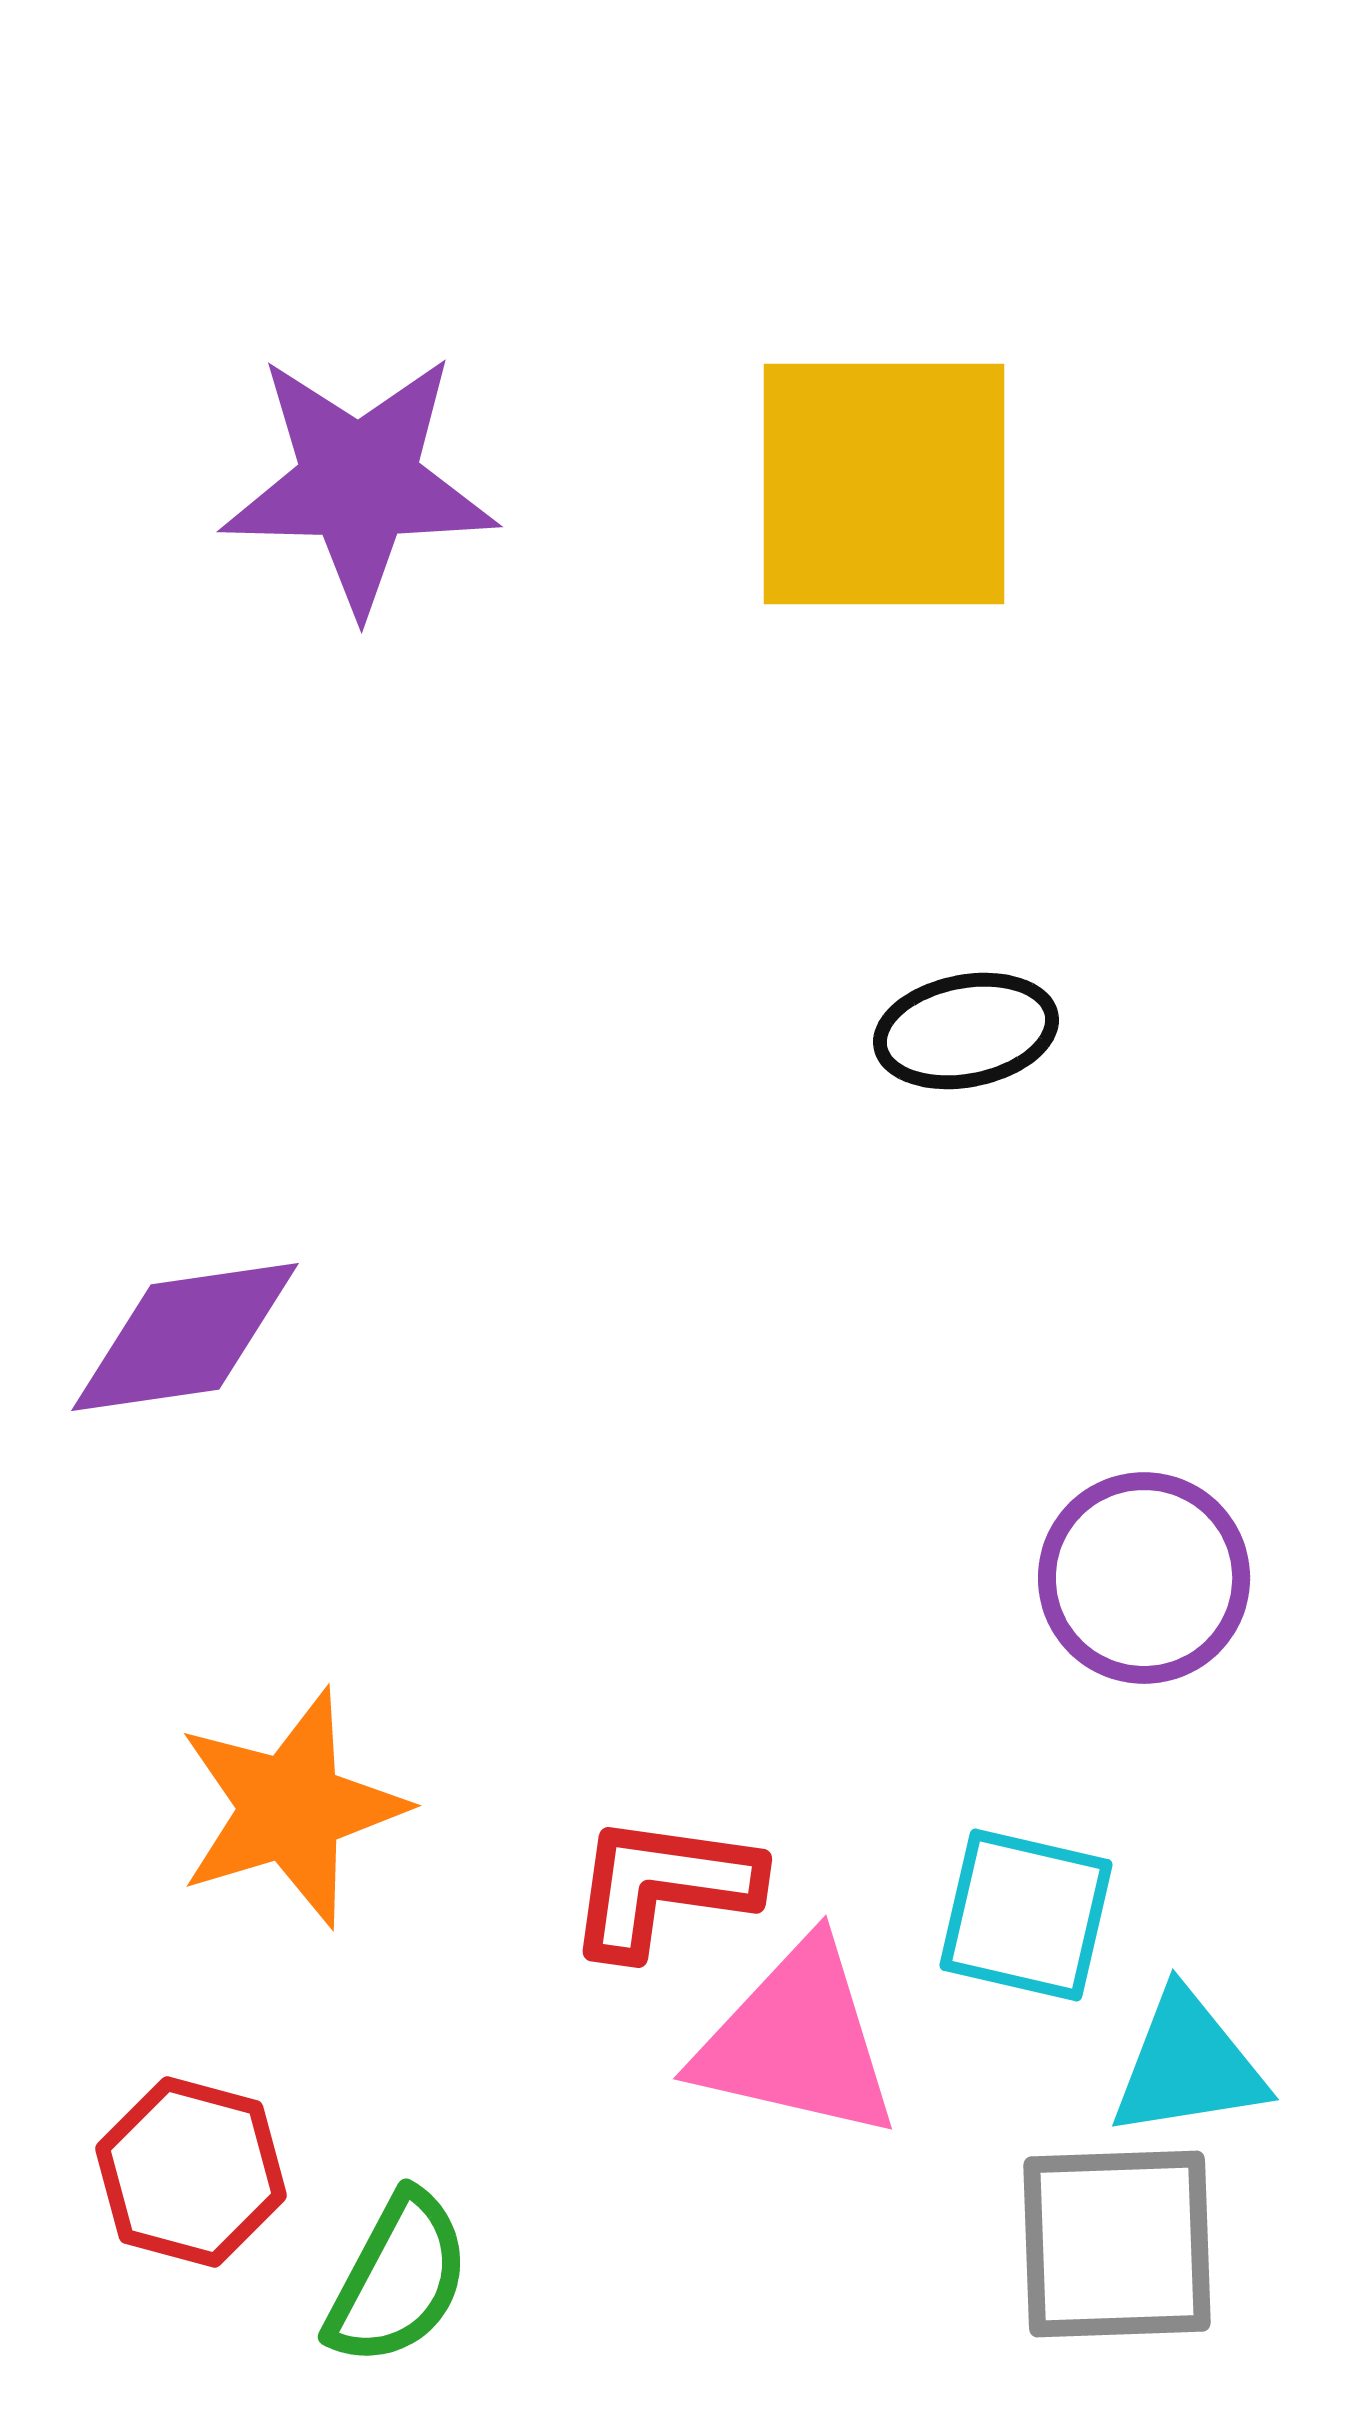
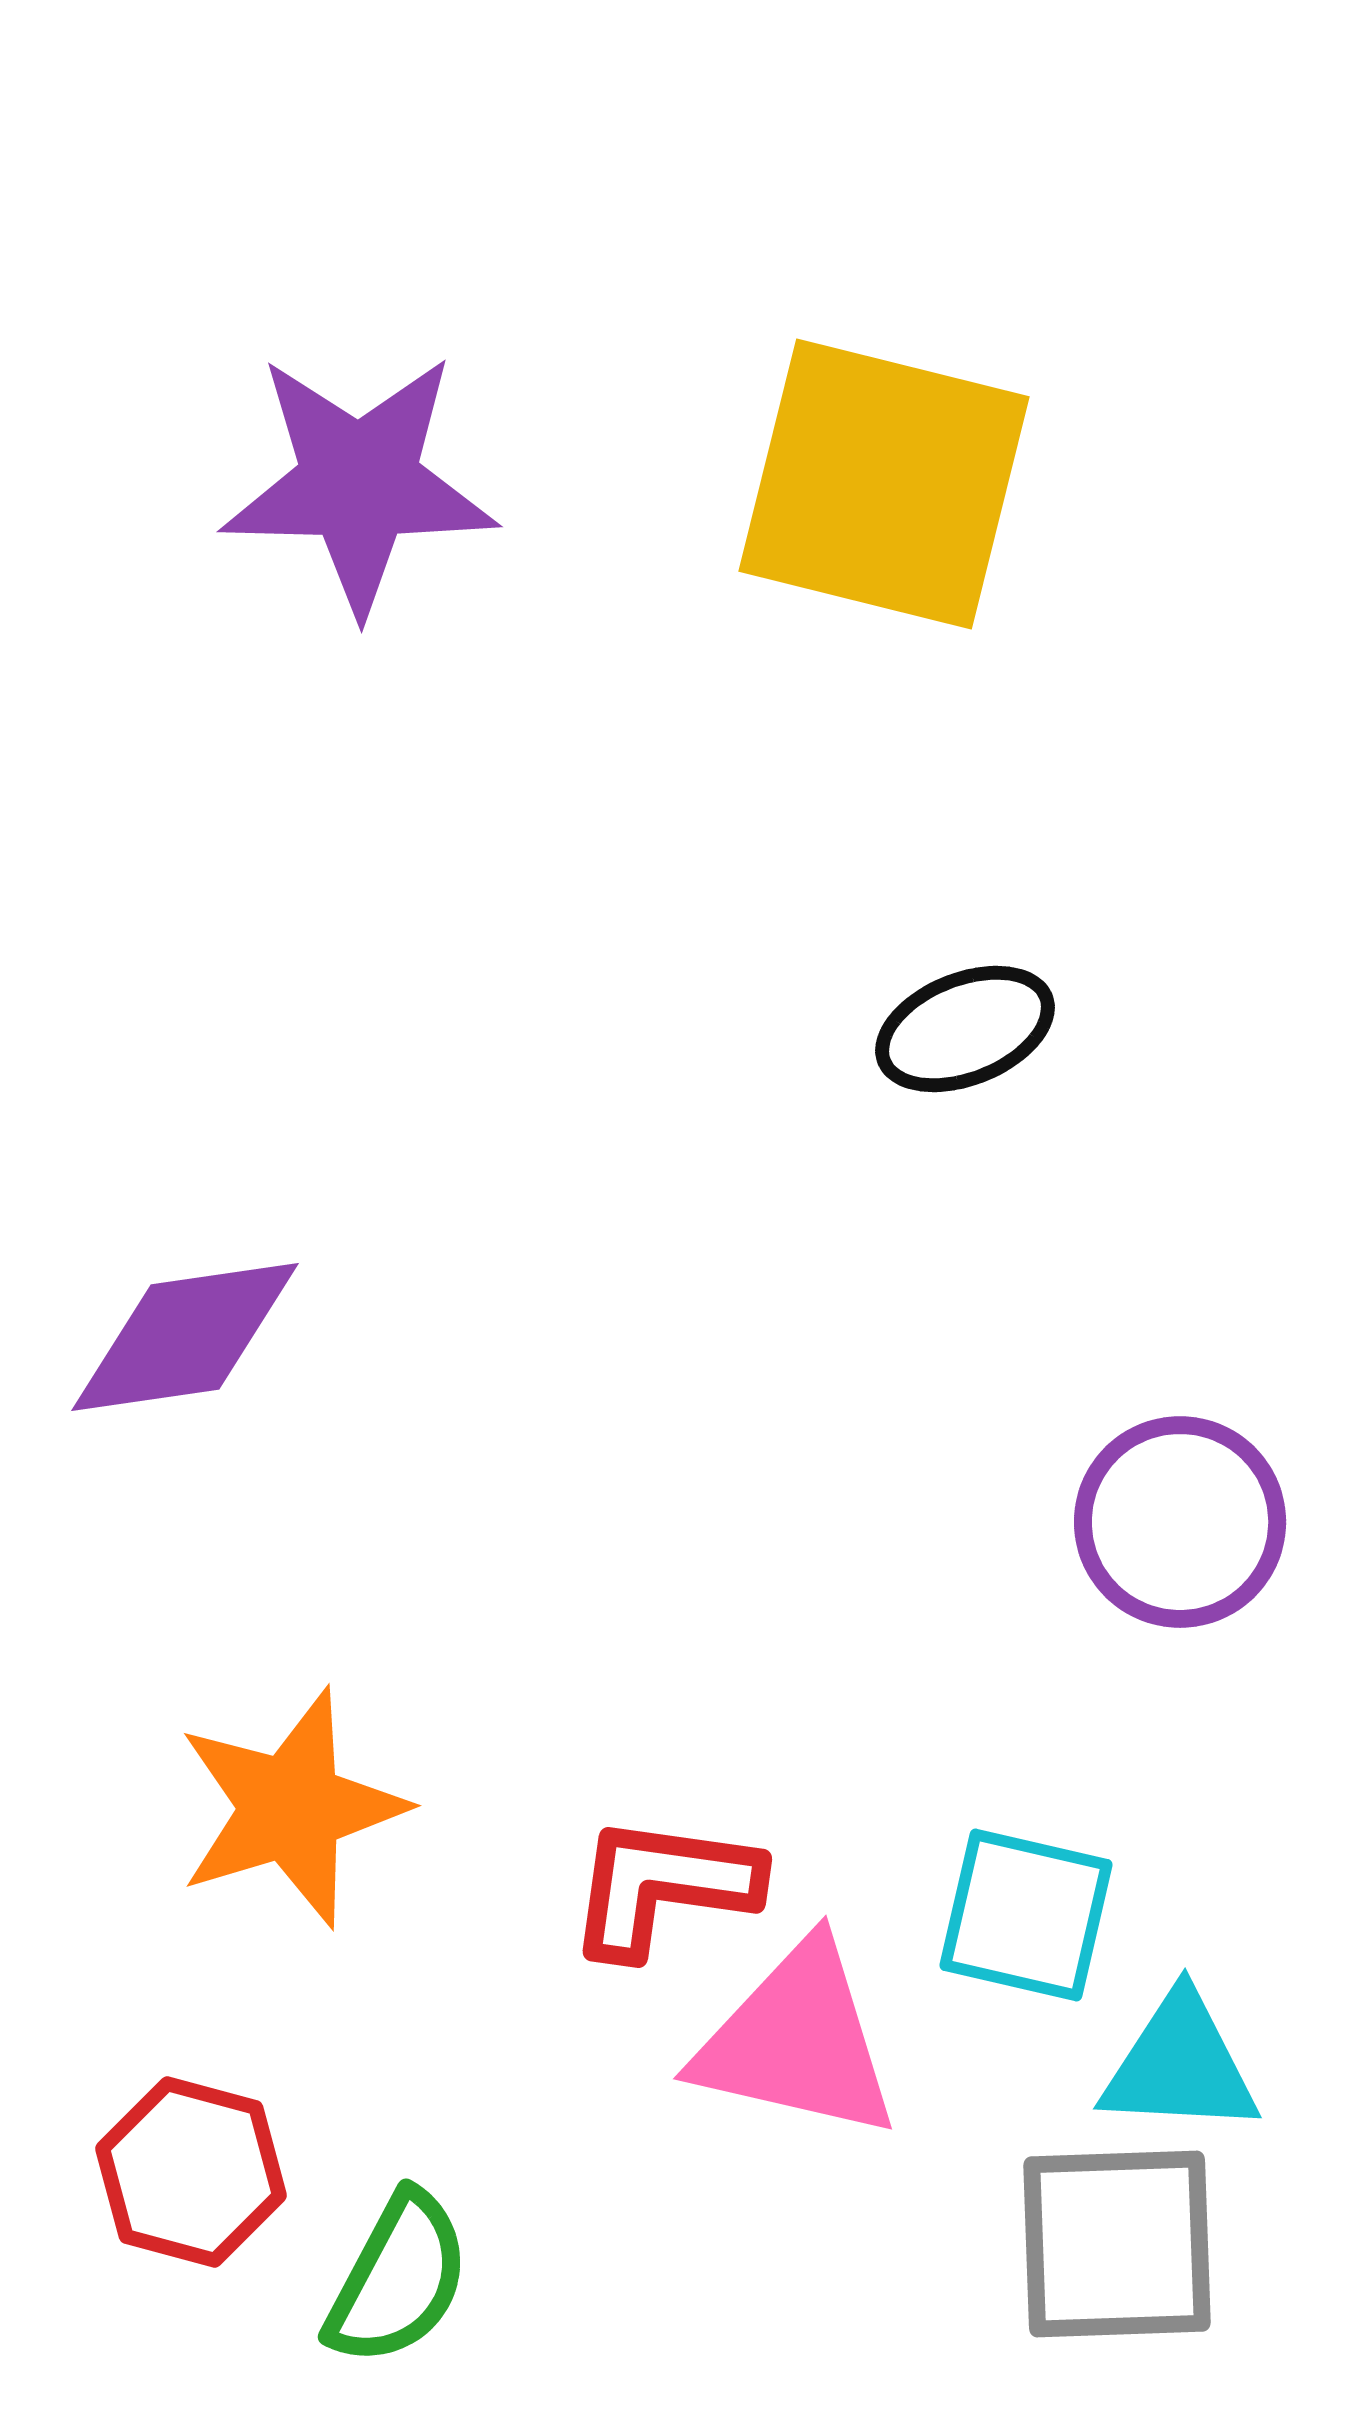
yellow square: rotated 14 degrees clockwise
black ellipse: moved 1 px left, 2 px up; rotated 11 degrees counterclockwise
purple circle: moved 36 px right, 56 px up
cyan triangle: moved 8 px left; rotated 12 degrees clockwise
